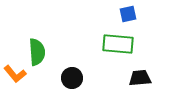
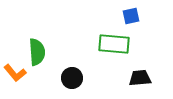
blue square: moved 3 px right, 2 px down
green rectangle: moved 4 px left
orange L-shape: moved 1 px up
